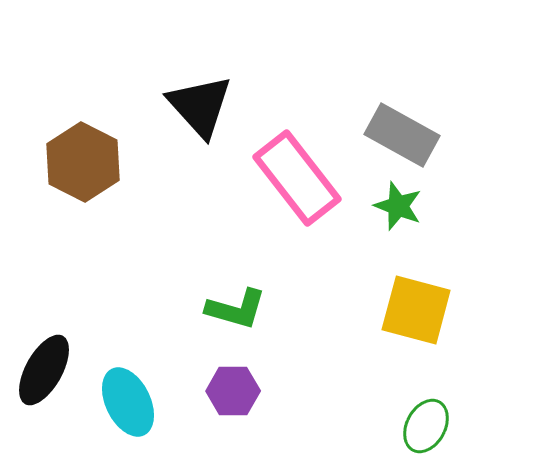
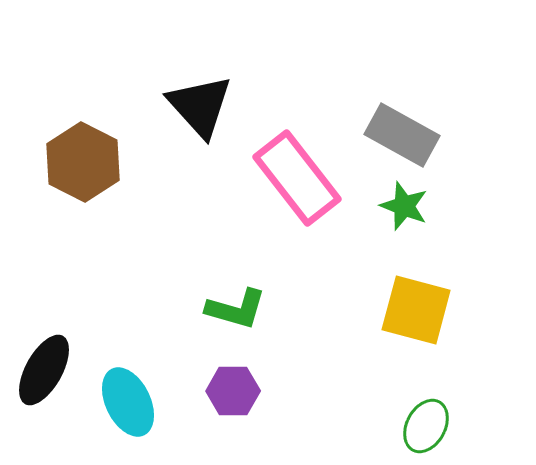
green star: moved 6 px right
